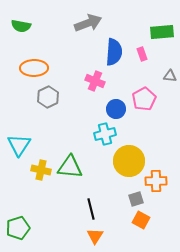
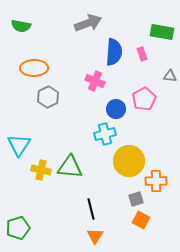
green rectangle: rotated 15 degrees clockwise
